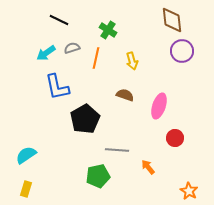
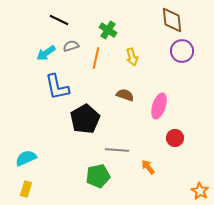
gray semicircle: moved 1 px left, 2 px up
yellow arrow: moved 4 px up
cyan semicircle: moved 3 px down; rotated 10 degrees clockwise
orange star: moved 11 px right
